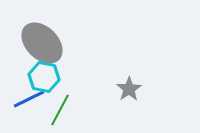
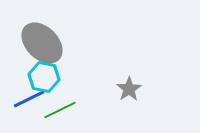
green line: rotated 36 degrees clockwise
